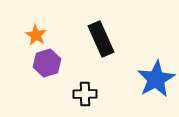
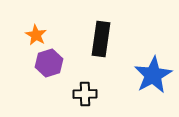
black rectangle: rotated 32 degrees clockwise
purple hexagon: moved 2 px right
blue star: moved 3 px left, 4 px up
